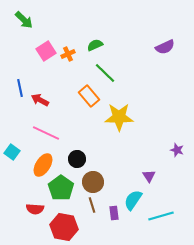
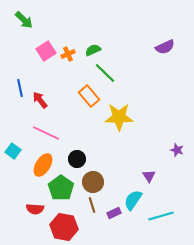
green semicircle: moved 2 px left, 5 px down
red arrow: rotated 24 degrees clockwise
cyan square: moved 1 px right, 1 px up
purple rectangle: rotated 72 degrees clockwise
